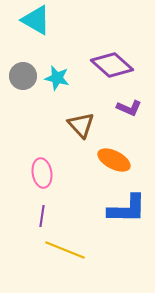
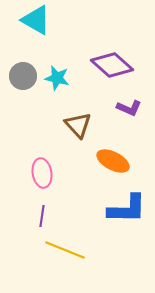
brown triangle: moved 3 px left
orange ellipse: moved 1 px left, 1 px down
